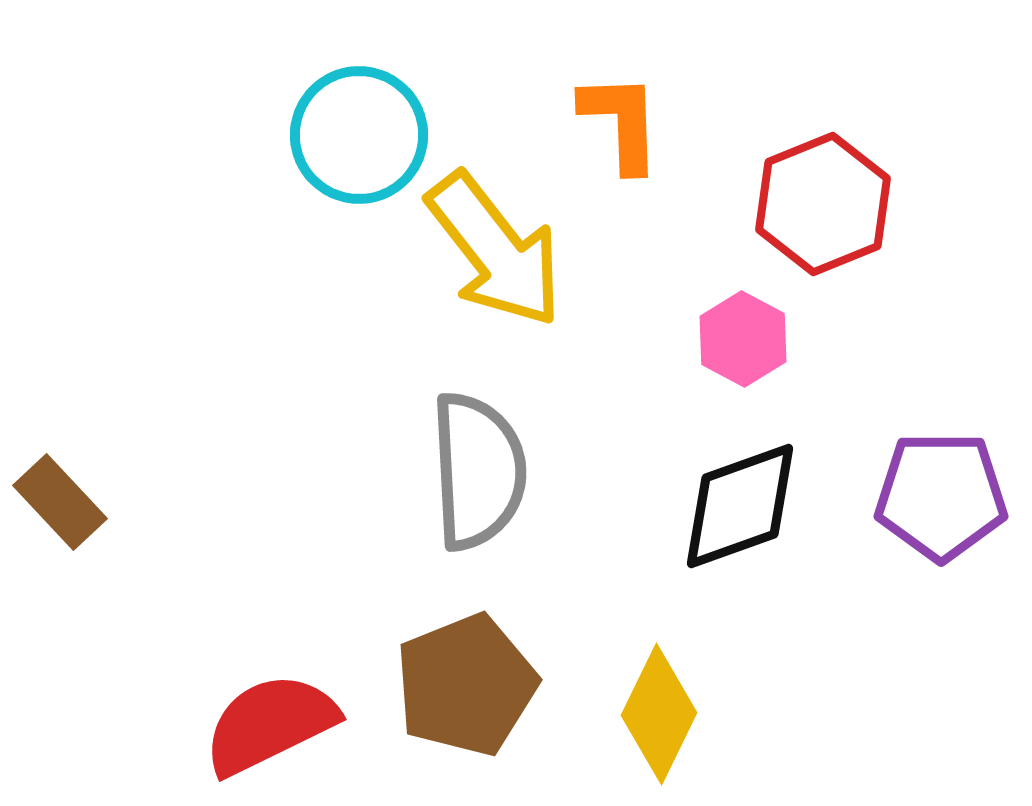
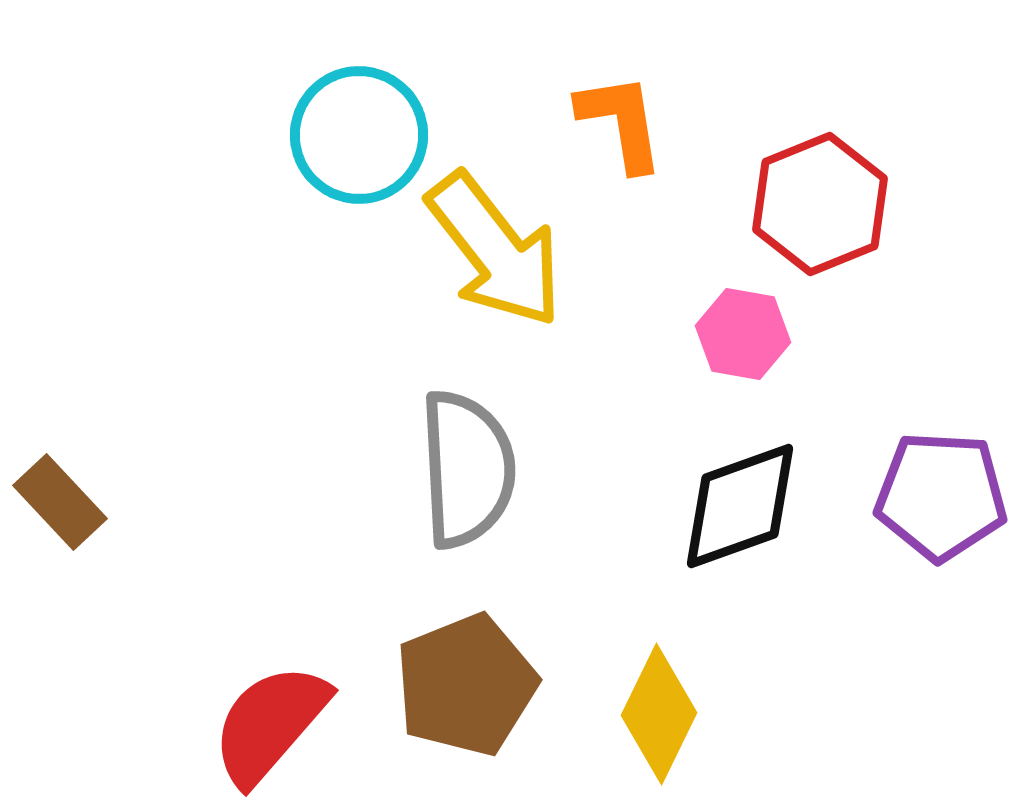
orange L-shape: rotated 7 degrees counterclockwise
red hexagon: moved 3 px left
pink hexagon: moved 5 px up; rotated 18 degrees counterclockwise
gray semicircle: moved 11 px left, 2 px up
purple pentagon: rotated 3 degrees clockwise
red semicircle: rotated 23 degrees counterclockwise
